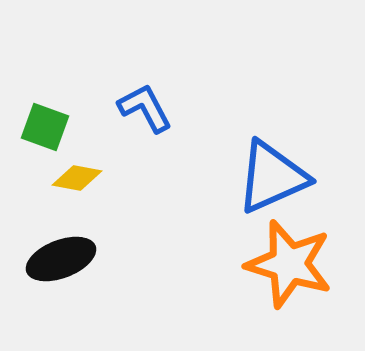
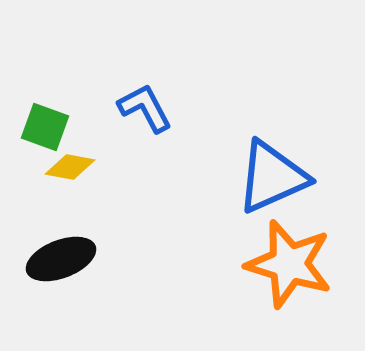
yellow diamond: moved 7 px left, 11 px up
